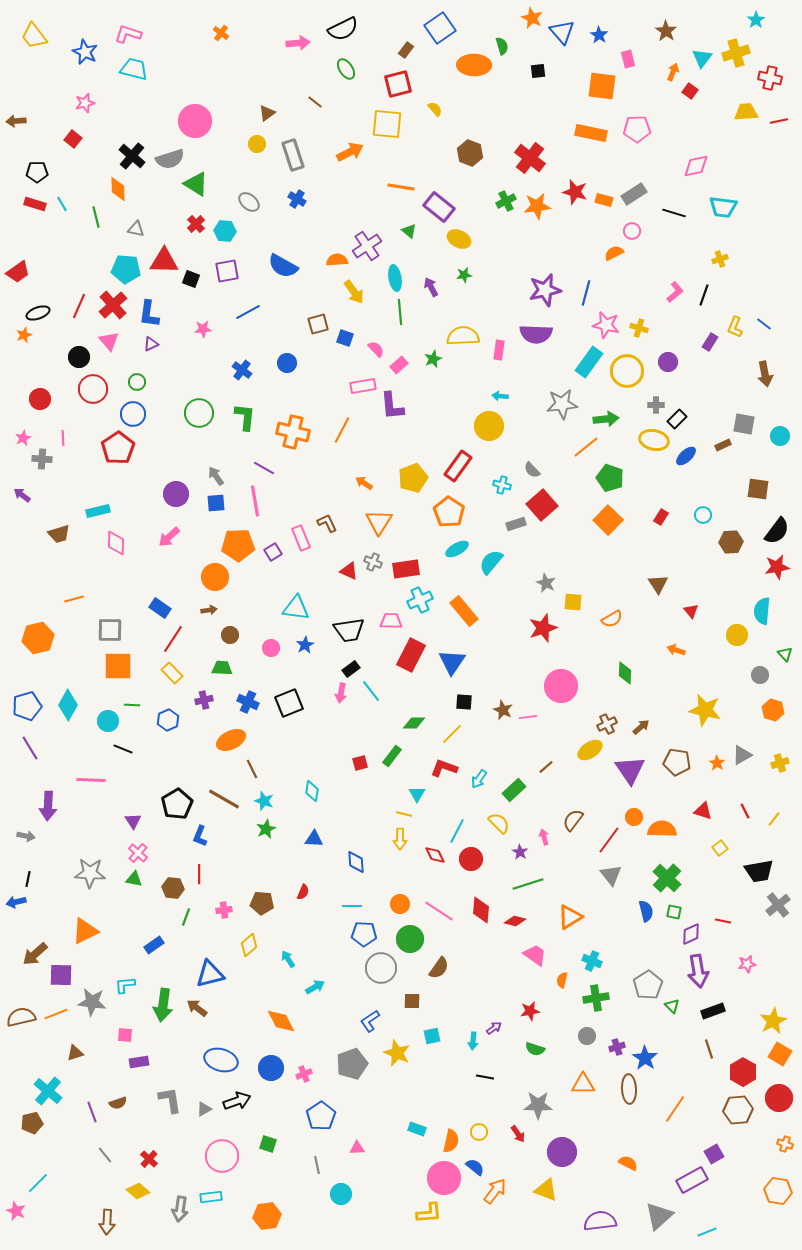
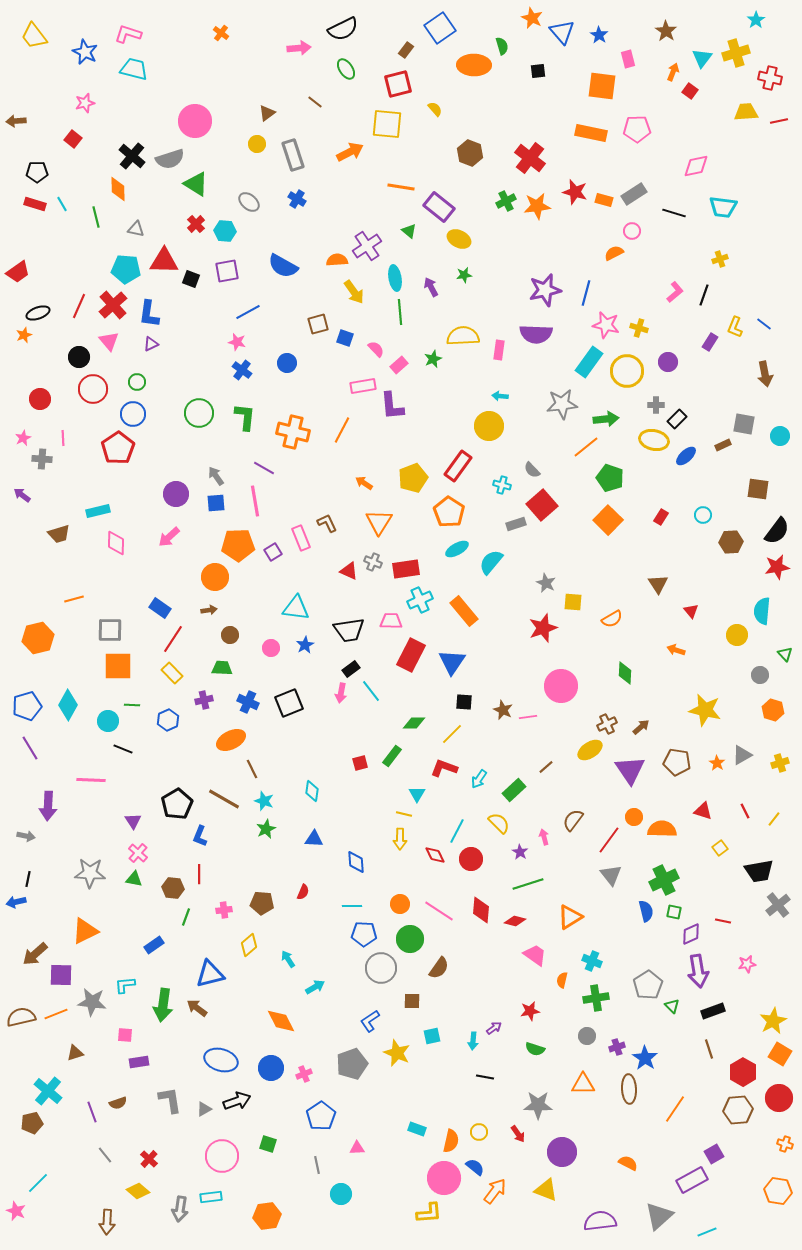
pink arrow at (298, 43): moved 1 px right, 5 px down
pink star at (203, 329): moved 34 px right, 13 px down; rotated 18 degrees clockwise
green cross at (667, 878): moved 3 px left, 2 px down; rotated 20 degrees clockwise
